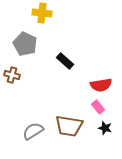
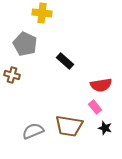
pink rectangle: moved 3 px left
gray semicircle: rotated 10 degrees clockwise
